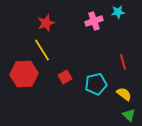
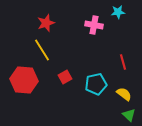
pink cross: moved 4 px down; rotated 30 degrees clockwise
red hexagon: moved 6 px down; rotated 8 degrees clockwise
